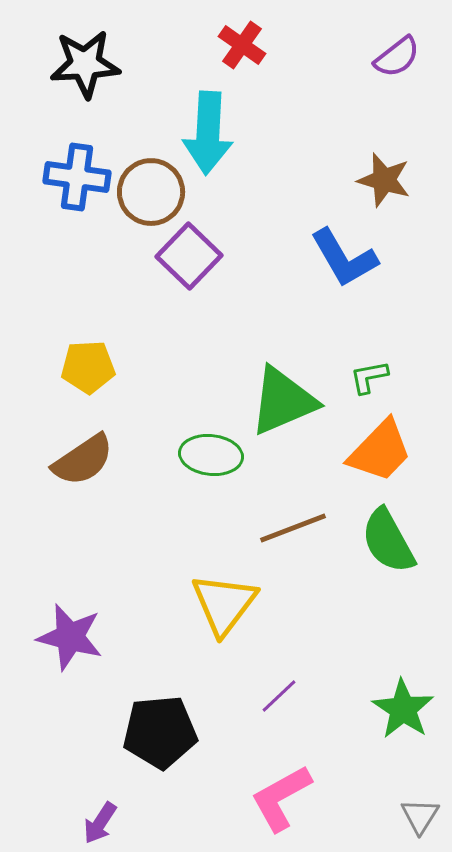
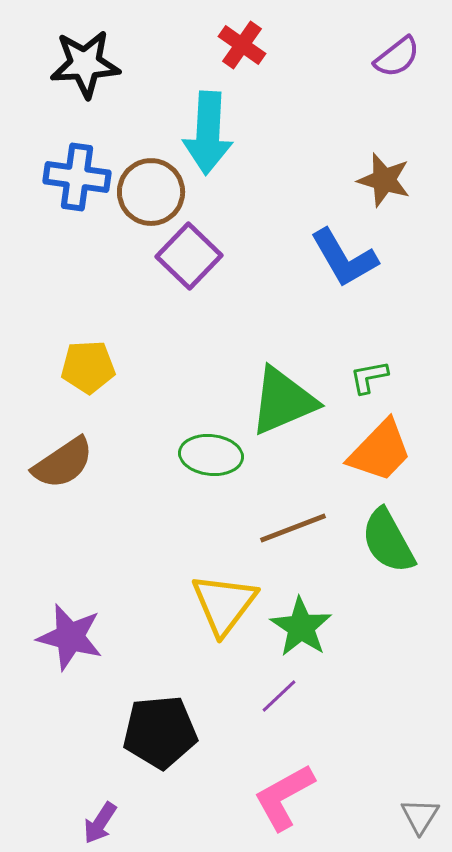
brown semicircle: moved 20 px left, 3 px down
green star: moved 102 px left, 82 px up
pink L-shape: moved 3 px right, 1 px up
